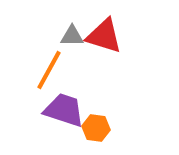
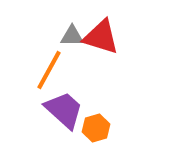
red triangle: moved 3 px left, 1 px down
purple trapezoid: rotated 24 degrees clockwise
orange hexagon: rotated 24 degrees counterclockwise
